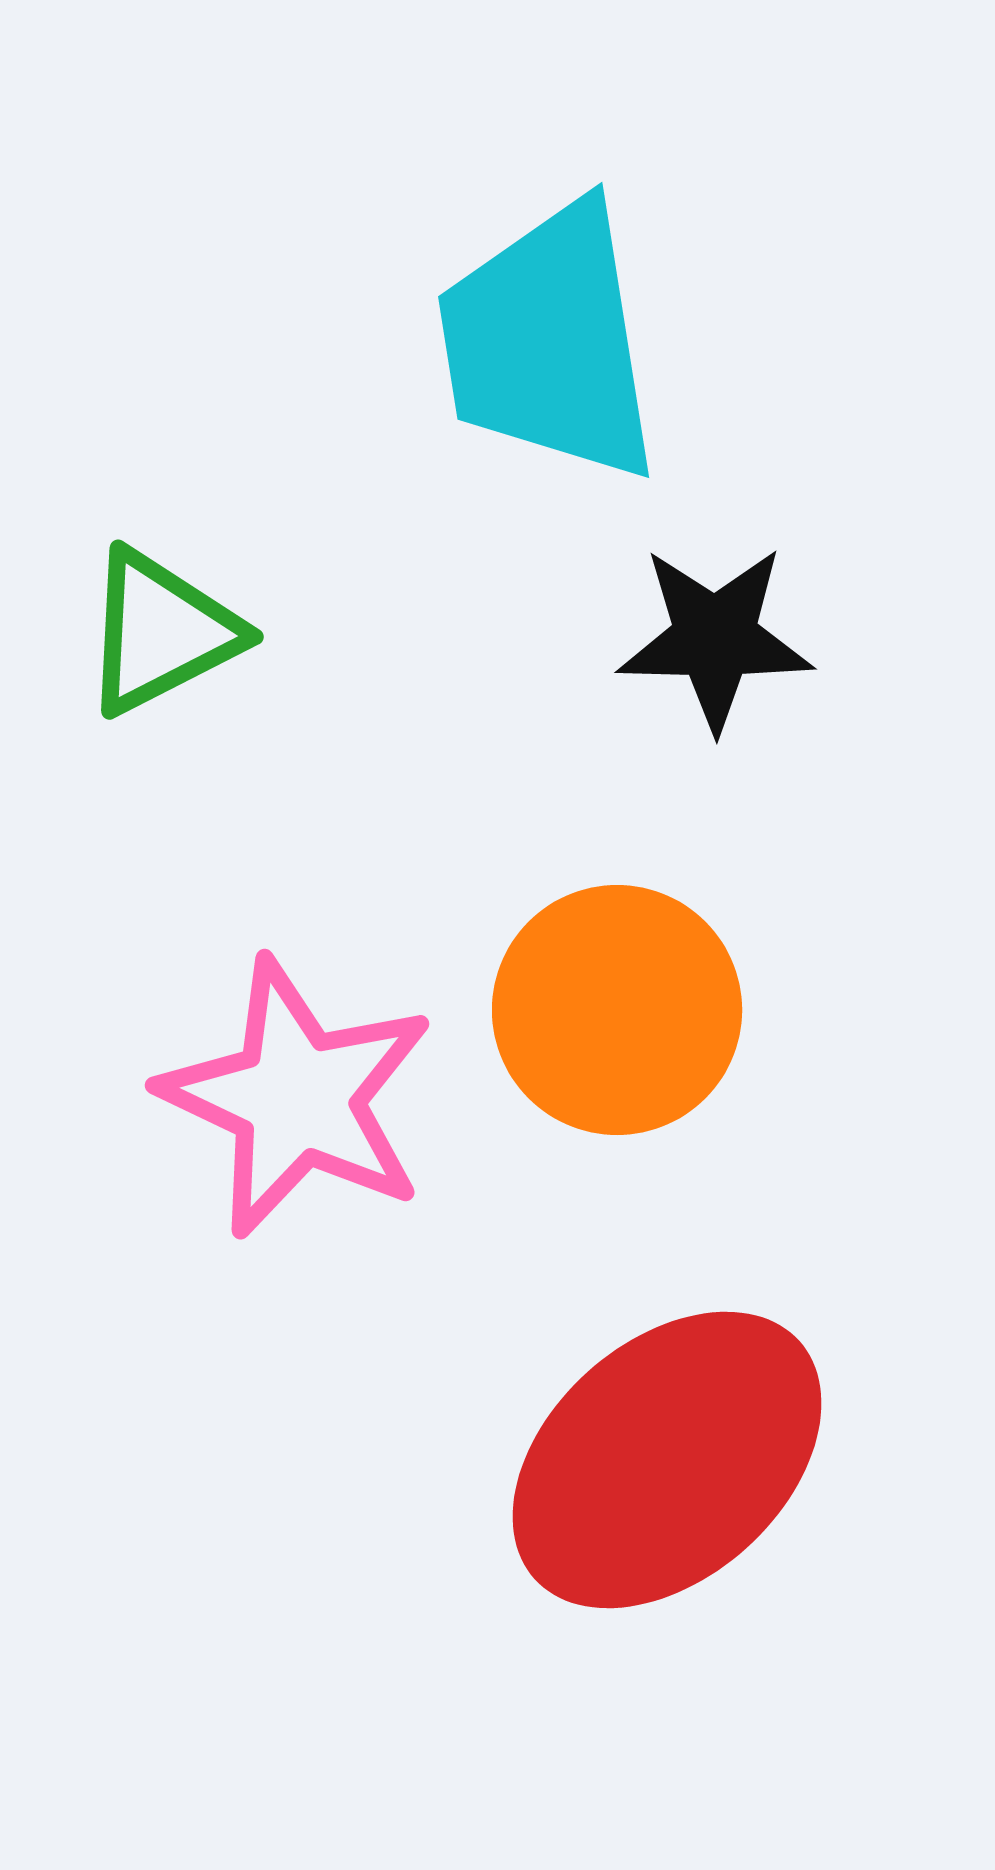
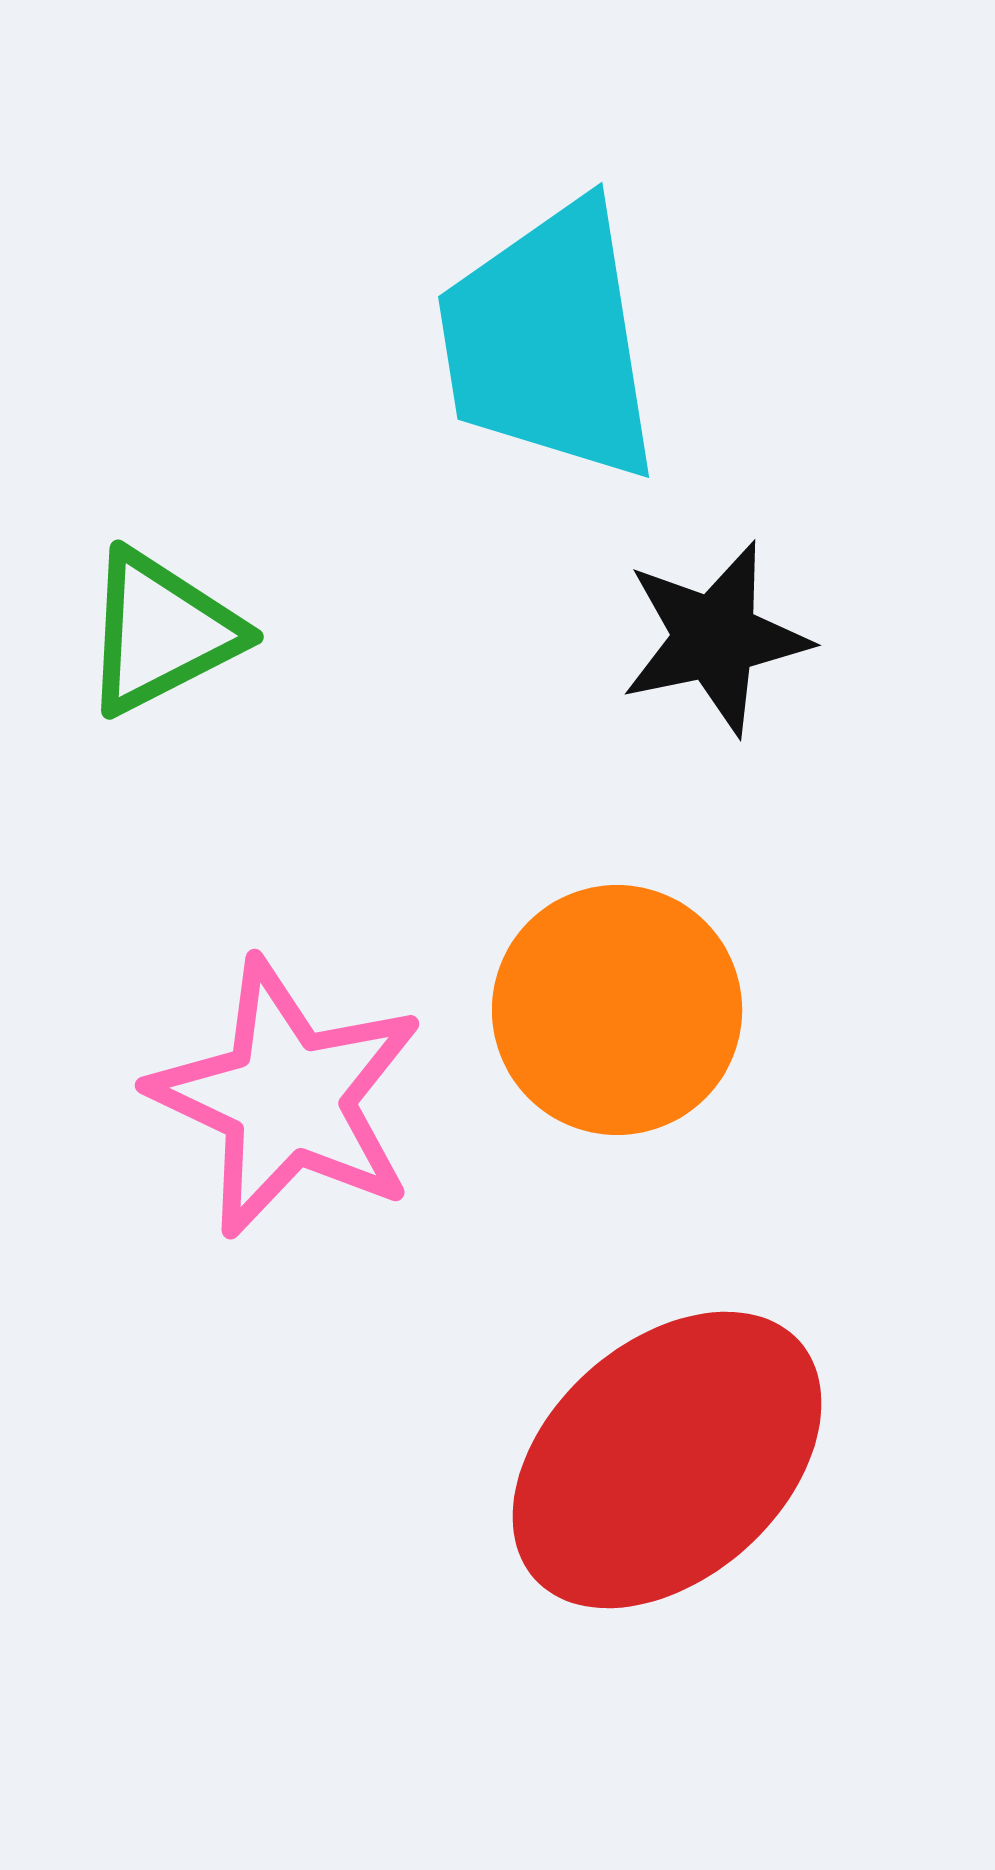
black star: rotated 13 degrees counterclockwise
pink star: moved 10 px left
